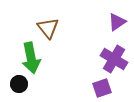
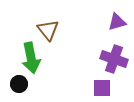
purple triangle: rotated 18 degrees clockwise
brown triangle: moved 2 px down
purple cross: rotated 12 degrees counterclockwise
purple square: rotated 18 degrees clockwise
